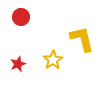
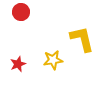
red circle: moved 5 px up
yellow star: rotated 24 degrees clockwise
